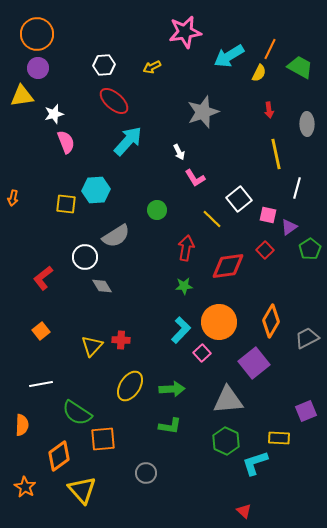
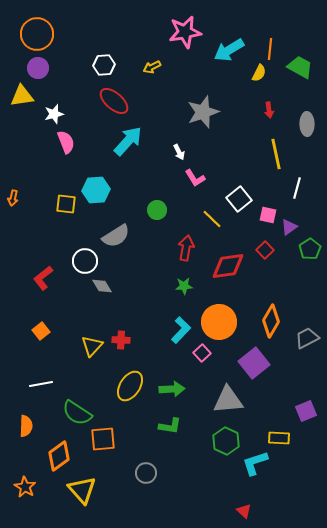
orange line at (270, 49): rotated 20 degrees counterclockwise
cyan arrow at (229, 56): moved 6 px up
white circle at (85, 257): moved 4 px down
orange semicircle at (22, 425): moved 4 px right, 1 px down
